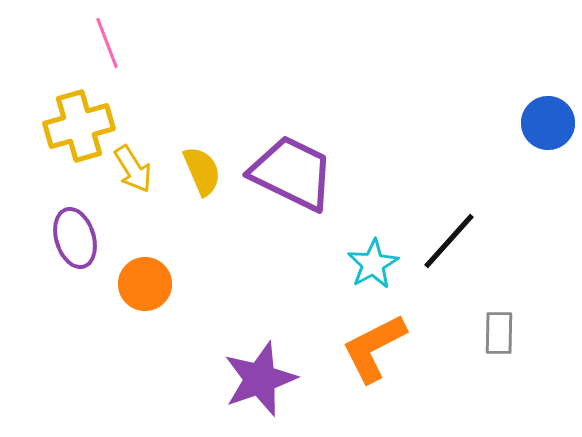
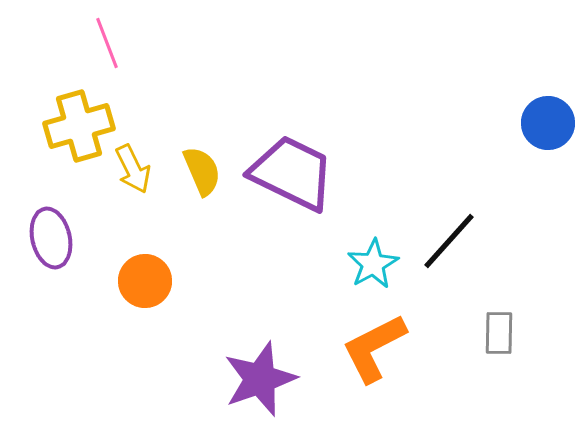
yellow arrow: rotated 6 degrees clockwise
purple ellipse: moved 24 px left; rotated 4 degrees clockwise
orange circle: moved 3 px up
